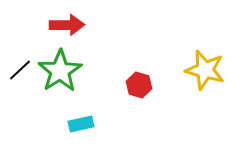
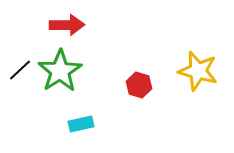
yellow star: moved 7 px left, 1 px down
